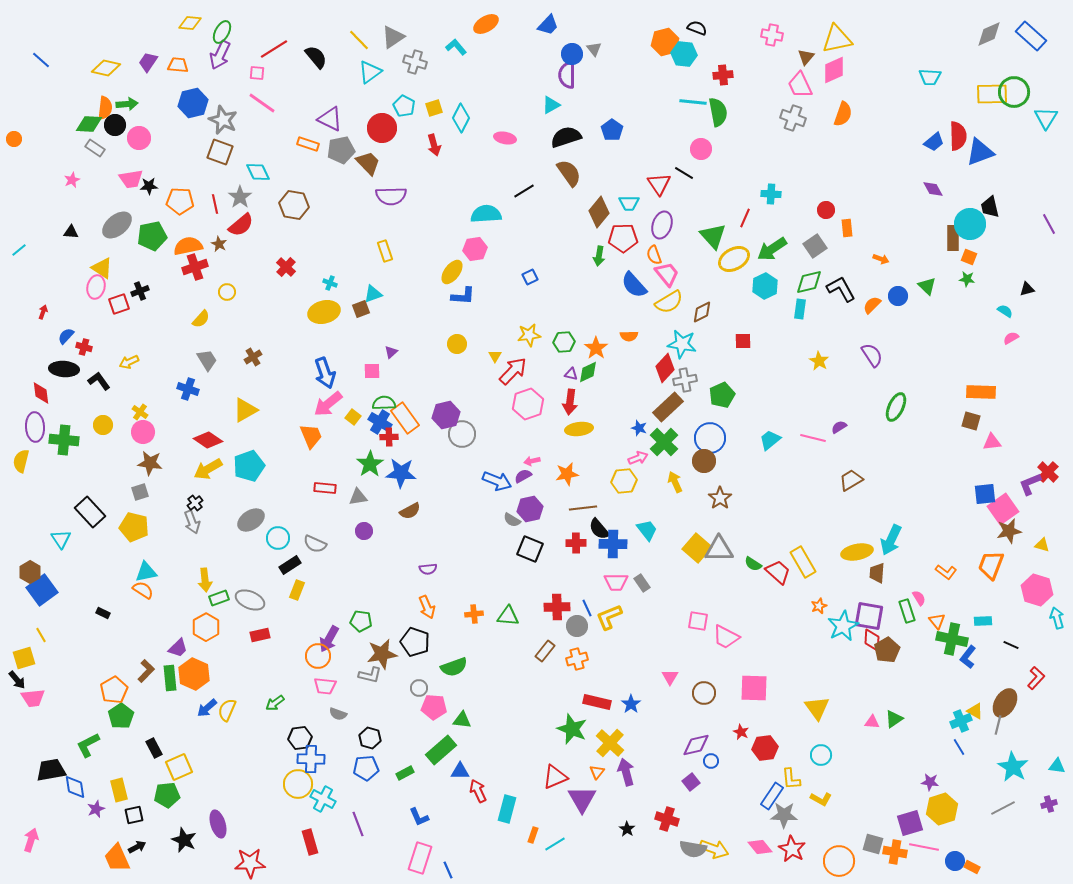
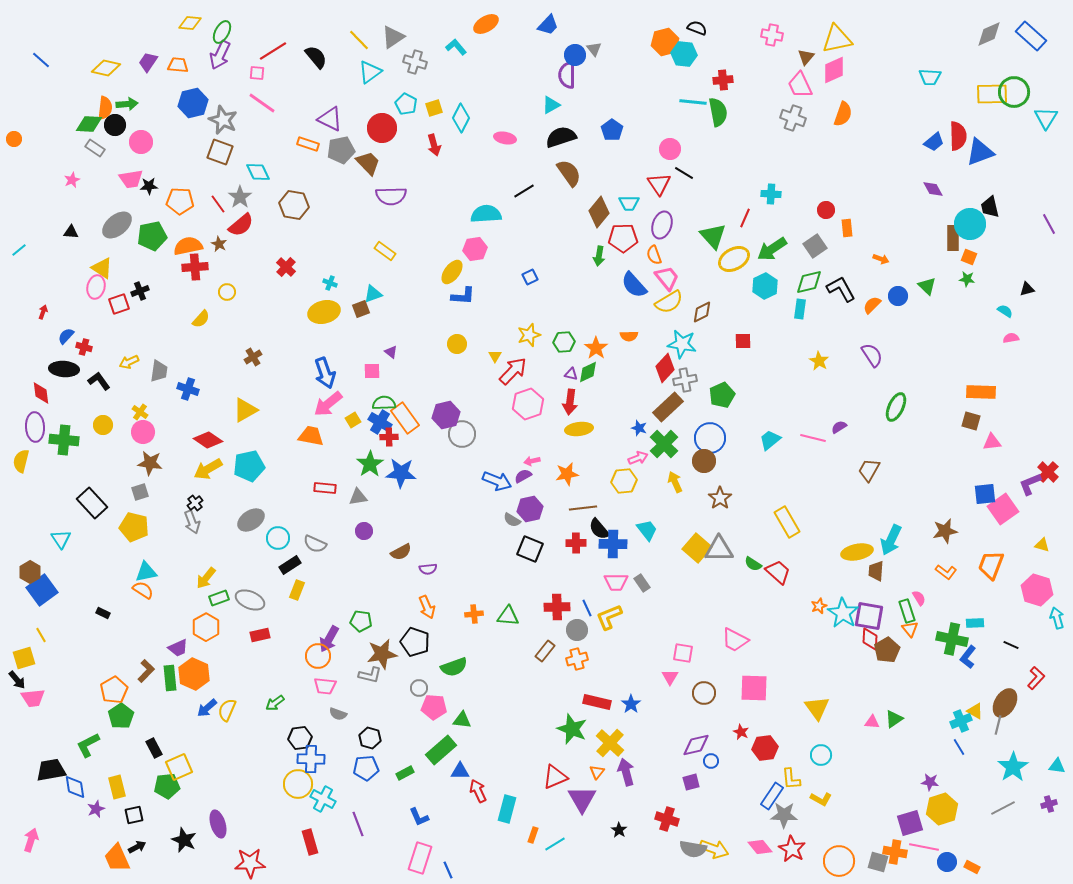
red line at (274, 49): moved 1 px left, 2 px down
blue circle at (572, 54): moved 3 px right, 1 px down
red cross at (723, 75): moved 5 px down
cyan pentagon at (404, 106): moved 2 px right, 2 px up
black semicircle at (566, 137): moved 5 px left
pink circle at (139, 138): moved 2 px right, 4 px down
pink circle at (701, 149): moved 31 px left
red line at (215, 204): moved 3 px right; rotated 24 degrees counterclockwise
yellow rectangle at (385, 251): rotated 35 degrees counterclockwise
red cross at (195, 267): rotated 15 degrees clockwise
pink trapezoid at (667, 274): moved 4 px down
yellow star at (529, 335): rotated 10 degrees counterclockwise
pink semicircle at (1011, 338): rotated 21 degrees clockwise
purple triangle at (391, 352): rotated 40 degrees counterclockwise
gray trapezoid at (207, 360): moved 48 px left, 11 px down; rotated 40 degrees clockwise
yellow square at (353, 417): moved 3 px down; rotated 21 degrees clockwise
orange trapezoid at (311, 436): rotated 56 degrees counterclockwise
green cross at (664, 442): moved 2 px down
cyan pentagon at (249, 466): rotated 8 degrees clockwise
brown trapezoid at (851, 480): moved 18 px right, 10 px up; rotated 30 degrees counterclockwise
brown semicircle at (410, 511): moved 9 px left, 41 px down
black rectangle at (90, 512): moved 2 px right, 9 px up
brown star at (1009, 531): moved 64 px left
yellow rectangle at (803, 562): moved 16 px left, 40 px up
brown trapezoid at (877, 573): moved 1 px left, 2 px up
yellow arrow at (205, 580): moved 1 px right, 2 px up; rotated 45 degrees clockwise
pink square at (698, 621): moved 15 px left, 32 px down
orange triangle at (937, 621): moved 27 px left, 8 px down
cyan rectangle at (983, 621): moved 8 px left, 2 px down
gray circle at (577, 626): moved 4 px down
cyan star at (843, 626): moved 13 px up; rotated 12 degrees counterclockwise
pink trapezoid at (726, 637): moved 9 px right, 3 px down
red diamond at (872, 640): moved 2 px left, 1 px up
purple trapezoid at (178, 648): rotated 20 degrees clockwise
cyan star at (1013, 767): rotated 8 degrees clockwise
purple square at (691, 782): rotated 24 degrees clockwise
yellow rectangle at (119, 790): moved 2 px left, 3 px up
green pentagon at (167, 795): moved 9 px up
black star at (627, 829): moved 8 px left, 1 px down
gray square at (873, 844): moved 5 px right, 18 px down
blue circle at (955, 861): moved 8 px left, 1 px down
